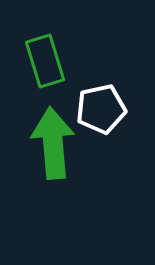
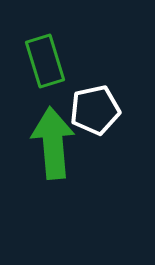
white pentagon: moved 6 px left, 1 px down
